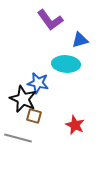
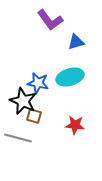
blue triangle: moved 4 px left, 2 px down
cyan ellipse: moved 4 px right, 13 px down; rotated 20 degrees counterclockwise
black star: moved 2 px down
red star: rotated 18 degrees counterclockwise
